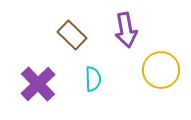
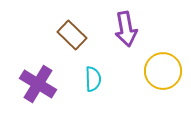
purple arrow: moved 1 px up
yellow circle: moved 2 px right, 1 px down
purple cross: rotated 15 degrees counterclockwise
